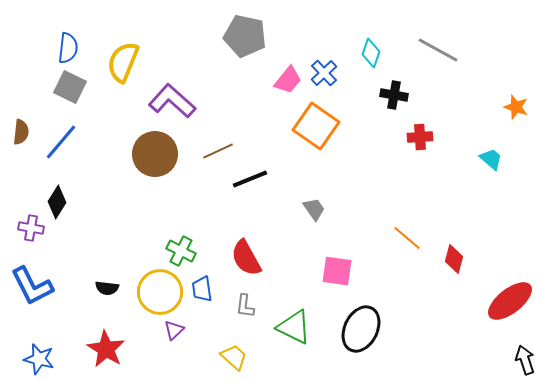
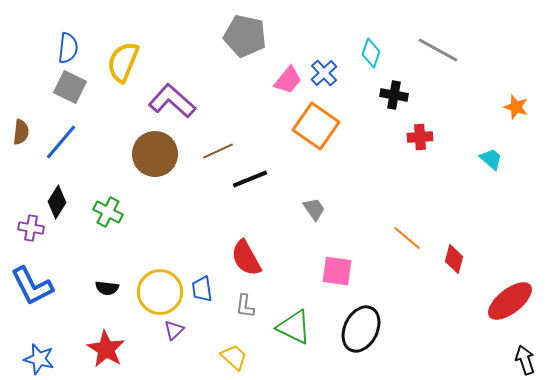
green cross: moved 73 px left, 39 px up
